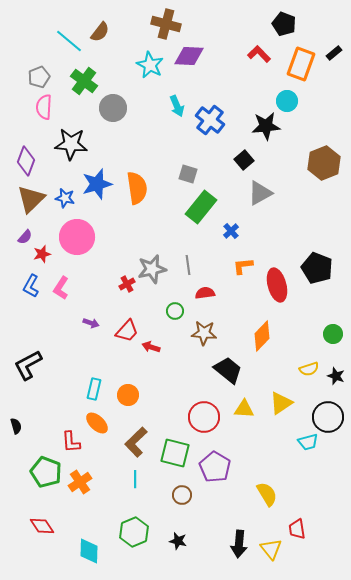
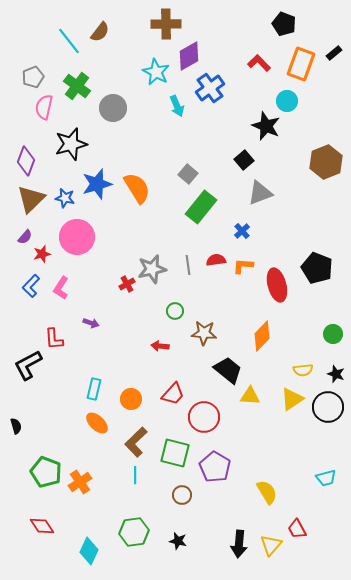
brown cross at (166, 24): rotated 16 degrees counterclockwise
cyan line at (69, 41): rotated 12 degrees clockwise
red L-shape at (259, 54): moved 9 px down
purple diamond at (189, 56): rotated 32 degrees counterclockwise
cyan star at (150, 65): moved 6 px right, 7 px down
gray pentagon at (39, 77): moved 6 px left
green cross at (84, 81): moved 7 px left, 5 px down
pink semicircle at (44, 107): rotated 10 degrees clockwise
blue cross at (210, 120): moved 32 px up; rotated 16 degrees clockwise
black star at (266, 126): rotated 28 degrees clockwise
black star at (71, 144): rotated 20 degrees counterclockwise
brown hexagon at (324, 163): moved 2 px right, 1 px up
gray square at (188, 174): rotated 24 degrees clockwise
orange semicircle at (137, 188): rotated 24 degrees counterclockwise
gray triangle at (260, 193): rotated 8 degrees clockwise
blue cross at (231, 231): moved 11 px right
orange L-shape at (243, 266): rotated 10 degrees clockwise
blue L-shape at (31, 286): rotated 15 degrees clockwise
red semicircle at (205, 293): moved 11 px right, 33 px up
red trapezoid at (127, 331): moved 46 px right, 63 px down
red arrow at (151, 347): moved 9 px right, 1 px up; rotated 12 degrees counterclockwise
yellow semicircle at (309, 369): moved 6 px left, 1 px down; rotated 12 degrees clockwise
black star at (336, 376): moved 2 px up
orange circle at (128, 395): moved 3 px right, 4 px down
yellow triangle at (281, 403): moved 11 px right, 4 px up
yellow triangle at (244, 409): moved 6 px right, 13 px up
black circle at (328, 417): moved 10 px up
red L-shape at (71, 442): moved 17 px left, 103 px up
cyan trapezoid at (308, 442): moved 18 px right, 36 px down
cyan line at (135, 479): moved 4 px up
yellow semicircle at (267, 494): moved 2 px up
red trapezoid at (297, 529): rotated 20 degrees counterclockwise
green hexagon at (134, 532): rotated 16 degrees clockwise
yellow triangle at (271, 549): moved 4 px up; rotated 20 degrees clockwise
cyan diamond at (89, 551): rotated 24 degrees clockwise
